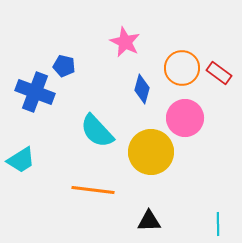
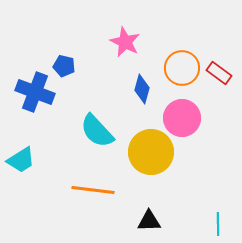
pink circle: moved 3 px left
